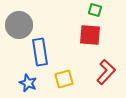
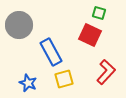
green square: moved 4 px right, 3 px down
red square: rotated 20 degrees clockwise
blue rectangle: moved 11 px right; rotated 20 degrees counterclockwise
